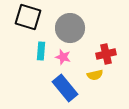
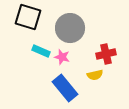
cyan rectangle: rotated 72 degrees counterclockwise
pink star: moved 1 px left
